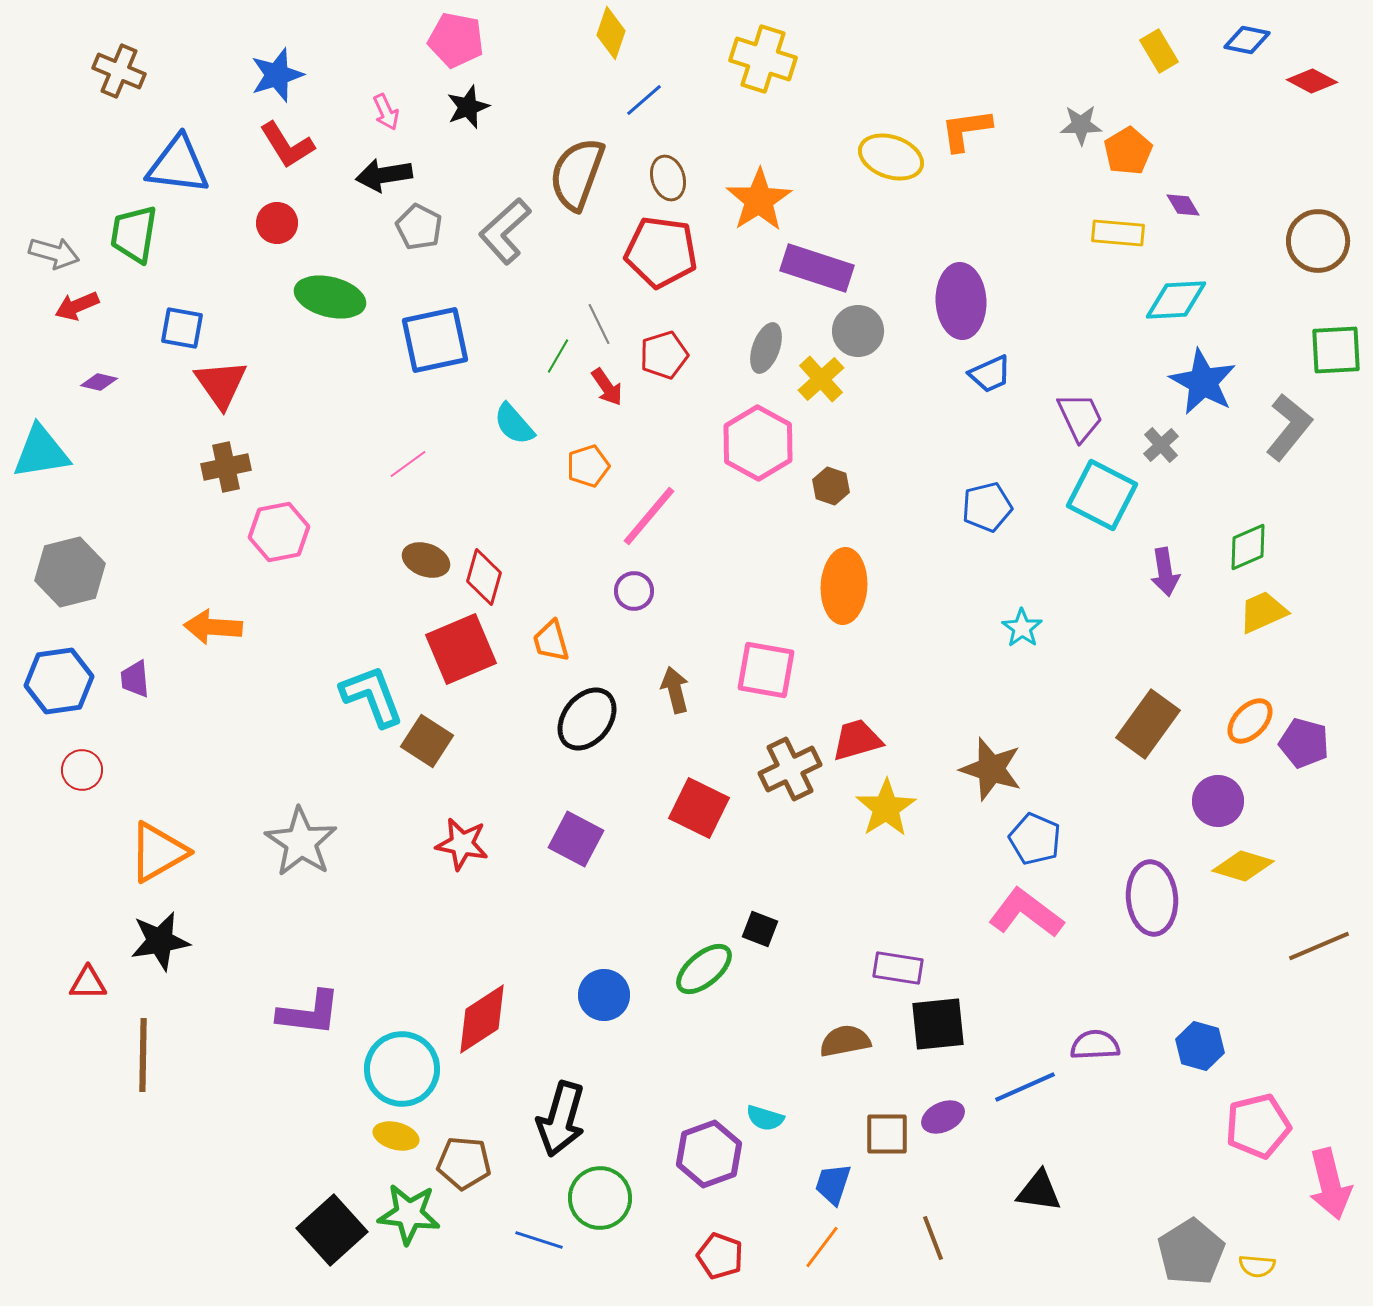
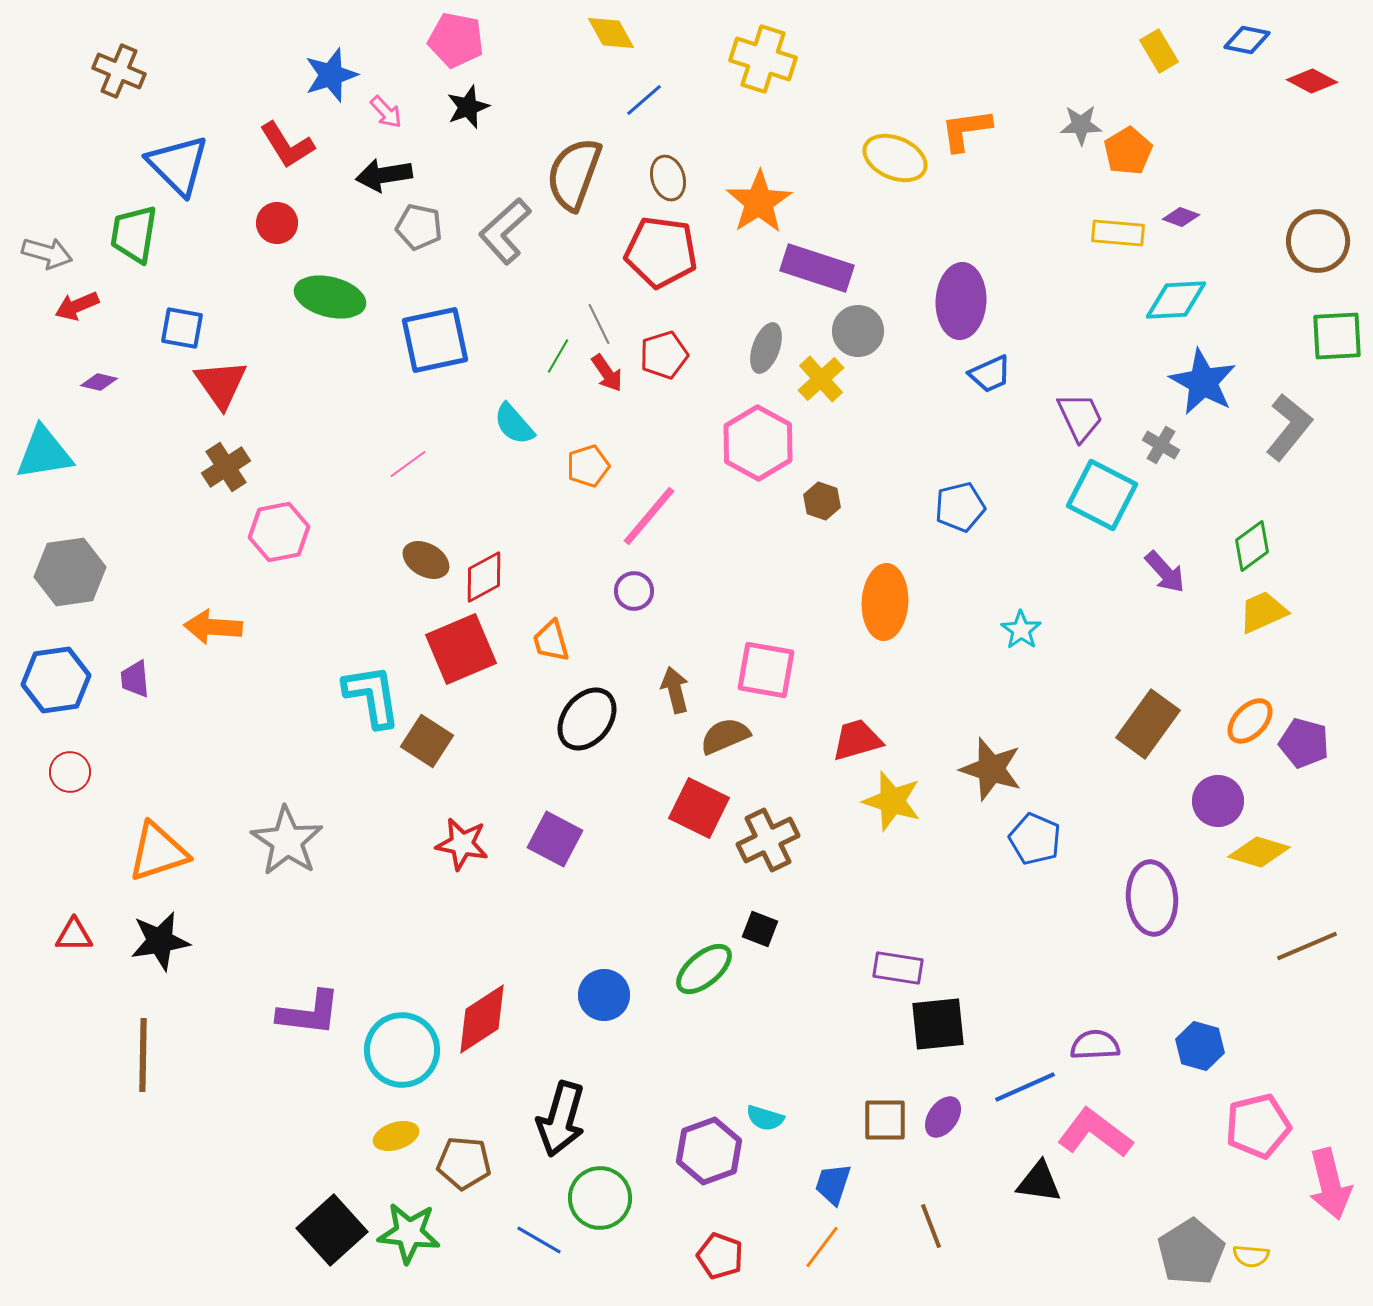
yellow diamond at (611, 33): rotated 48 degrees counterclockwise
blue star at (277, 75): moved 54 px right
pink arrow at (386, 112): rotated 18 degrees counterclockwise
yellow ellipse at (891, 157): moved 4 px right, 1 px down; rotated 4 degrees clockwise
blue triangle at (178, 165): rotated 38 degrees clockwise
brown semicircle at (577, 174): moved 3 px left
orange star at (759, 200): moved 2 px down
purple diamond at (1183, 205): moved 2 px left, 12 px down; rotated 39 degrees counterclockwise
gray pentagon at (419, 227): rotated 15 degrees counterclockwise
gray arrow at (54, 253): moved 7 px left
purple ellipse at (961, 301): rotated 6 degrees clockwise
green square at (1336, 350): moved 1 px right, 14 px up
red arrow at (607, 387): moved 14 px up
gray cross at (1161, 445): rotated 18 degrees counterclockwise
cyan triangle at (41, 452): moved 3 px right, 1 px down
brown cross at (226, 467): rotated 21 degrees counterclockwise
brown hexagon at (831, 486): moved 9 px left, 15 px down
blue pentagon at (987, 507): moved 27 px left
green diamond at (1248, 547): moved 4 px right, 1 px up; rotated 12 degrees counterclockwise
brown ellipse at (426, 560): rotated 9 degrees clockwise
gray hexagon at (70, 572): rotated 6 degrees clockwise
purple arrow at (1165, 572): rotated 33 degrees counterclockwise
red diamond at (484, 577): rotated 46 degrees clockwise
orange ellipse at (844, 586): moved 41 px right, 16 px down
cyan star at (1022, 628): moved 1 px left, 2 px down
blue hexagon at (59, 681): moved 3 px left, 1 px up
cyan L-shape at (372, 696): rotated 12 degrees clockwise
brown cross at (790, 769): moved 22 px left, 71 px down
red circle at (82, 770): moved 12 px left, 2 px down
yellow star at (886, 808): moved 6 px right, 7 px up; rotated 22 degrees counterclockwise
purple square at (576, 839): moved 21 px left
gray star at (301, 842): moved 14 px left, 1 px up
orange triangle at (158, 852): rotated 12 degrees clockwise
yellow diamond at (1243, 866): moved 16 px right, 14 px up
pink L-shape at (1026, 913): moved 69 px right, 220 px down
brown line at (1319, 946): moved 12 px left
red triangle at (88, 983): moved 14 px left, 48 px up
brown semicircle at (845, 1041): moved 120 px left, 305 px up; rotated 12 degrees counterclockwise
cyan circle at (402, 1069): moved 19 px up
purple ellipse at (943, 1117): rotated 30 degrees counterclockwise
brown square at (887, 1134): moved 2 px left, 14 px up
yellow ellipse at (396, 1136): rotated 33 degrees counterclockwise
purple hexagon at (709, 1154): moved 3 px up
black triangle at (1039, 1191): moved 9 px up
green star at (409, 1214): moved 19 px down
brown line at (933, 1238): moved 2 px left, 12 px up
blue line at (539, 1240): rotated 12 degrees clockwise
yellow semicircle at (1257, 1266): moved 6 px left, 10 px up
